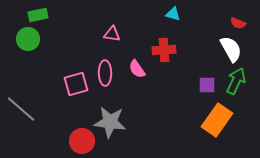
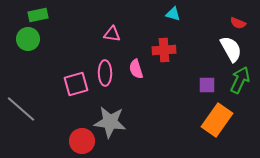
pink semicircle: moved 1 px left; rotated 18 degrees clockwise
green arrow: moved 4 px right, 1 px up
